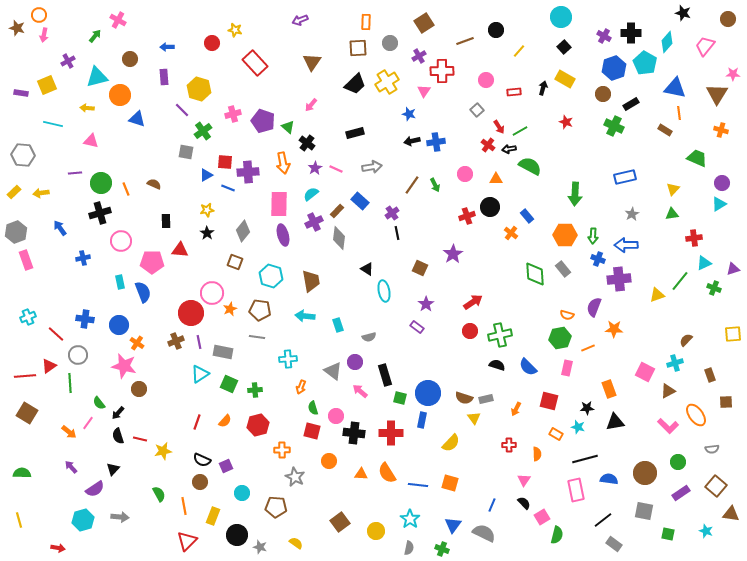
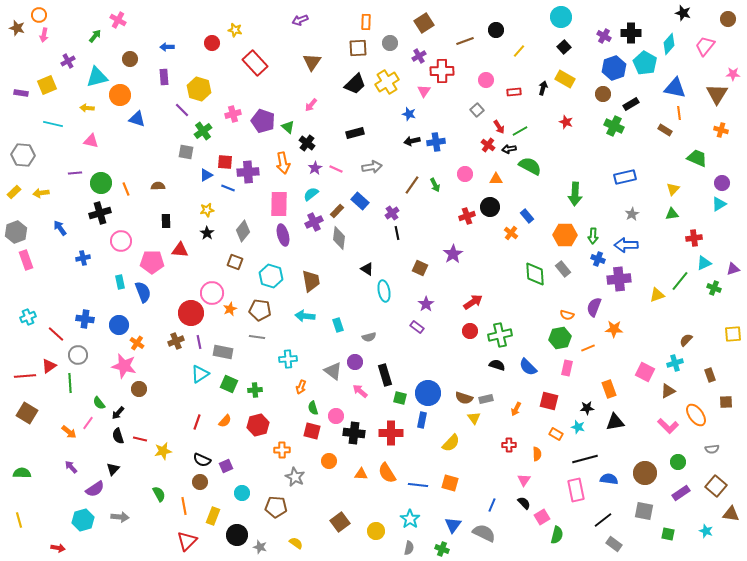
cyan diamond at (667, 42): moved 2 px right, 2 px down
brown semicircle at (154, 184): moved 4 px right, 2 px down; rotated 24 degrees counterclockwise
